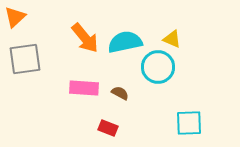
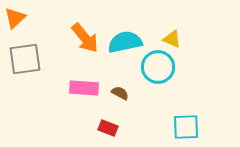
orange triangle: moved 1 px down
cyan square: moved 3 px left, 4 px down
